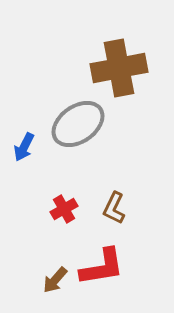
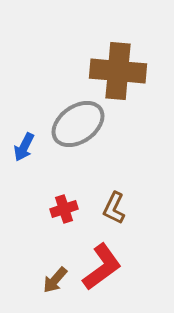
brown cross: moved 1 px left, 3 px down; rotated 16 degrees clockwise
red cross: rotated 12 degrees clockwise
red L-shape: rotated 27 degrees counterclockwise
